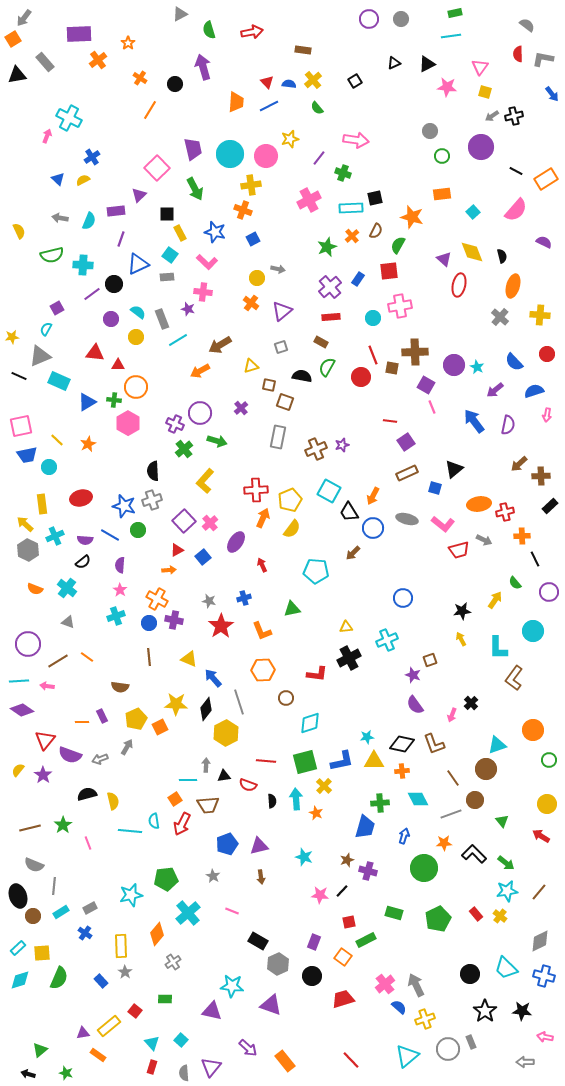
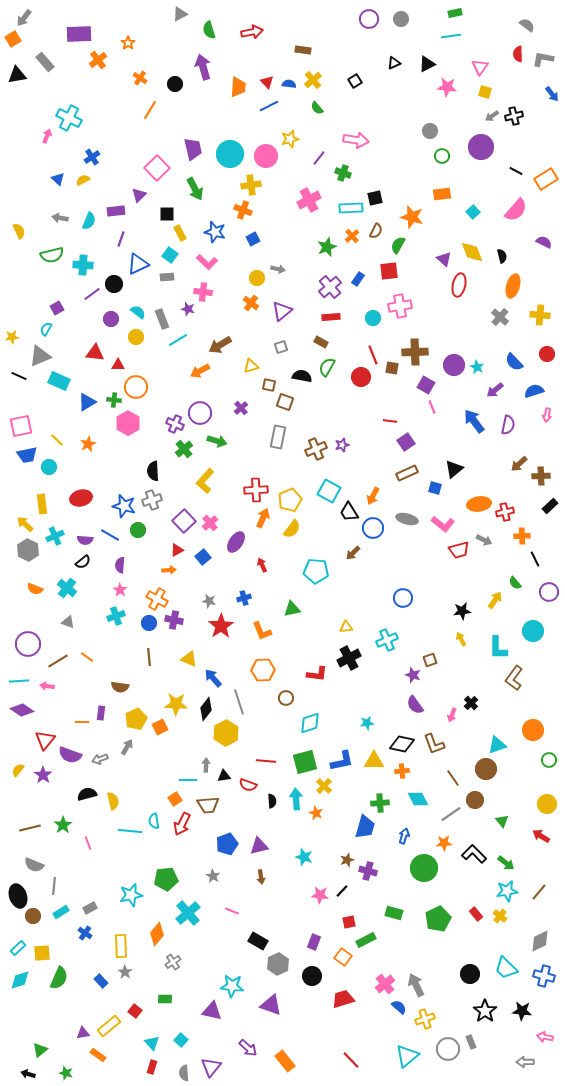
orange trapezoid at (236, 102): moved 2 px right, 15 px up
purple rectangle at (102, 716): moved 1 px left, 3 px up; rotated 32 degrees clockwise
cyan star at (367, 737): moved 14 px up
gray line at (451, 814): rotated 15 degrees counterclockwise
